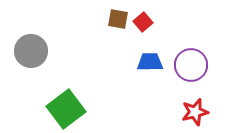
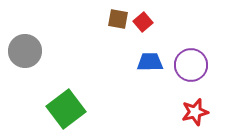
gray circle: moved 6 px left
